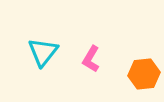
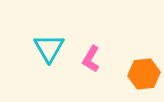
cyan triangle: moved 6 px right, 4 px up; rotated 8 degrees counterclockwise
